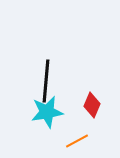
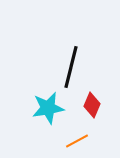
black line: moved 25 px right, 14 px up; rotated 9 degrees clockwise
cyan star: moved 1 px right, 4 px up
